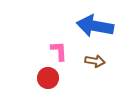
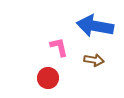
pink L-shape: moved 4 px up; rotated 10 degrees counterclockwise
brown arrow: moved 1 px left, 1 px up
